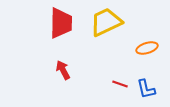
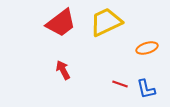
red trapezoid: rotated 52 degrees clockwise
